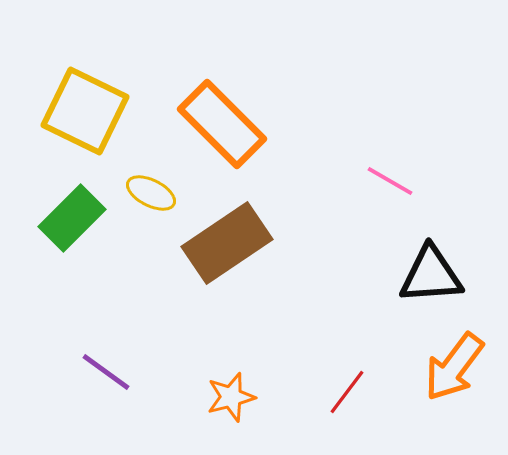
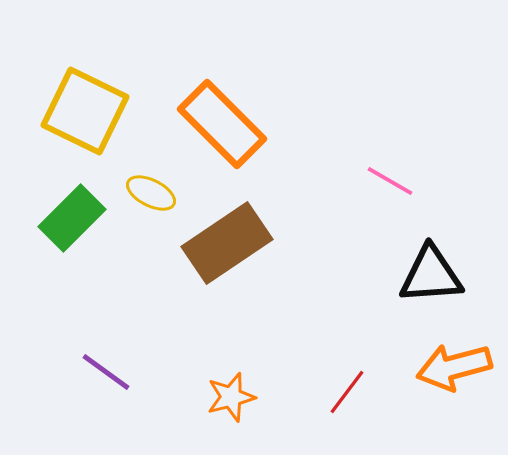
orange arrow: rotated 38 degrees clockwise
